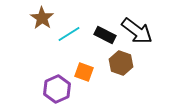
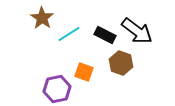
purple hexagon: rotated 12 degrees clockwise
